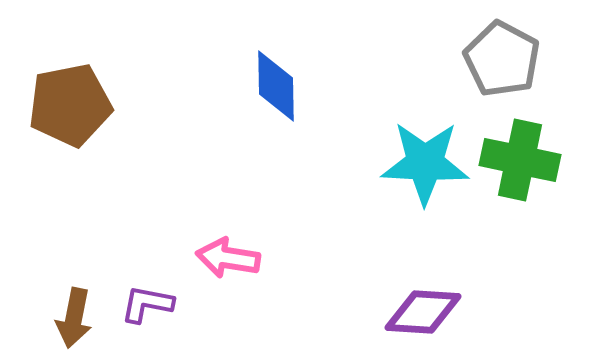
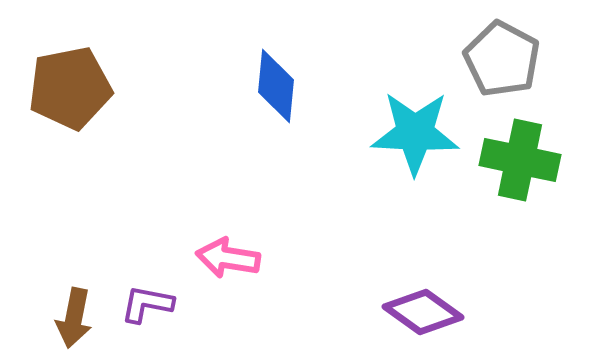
blue diamond: rotated 6 degrees clockwise
brown pentagon: moved 17 px up
cyan star: moved 10 px left, 30 px up
purple diamond: rotated 32 degrees clockwise
